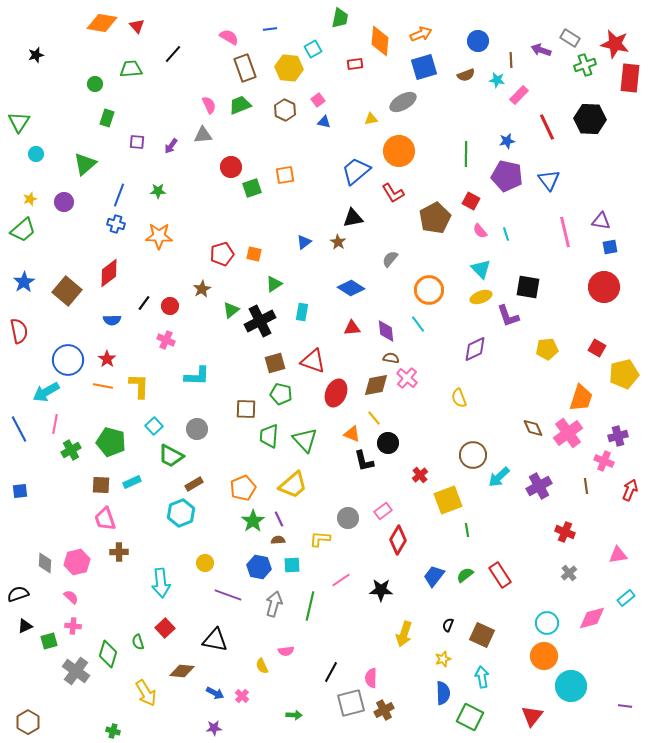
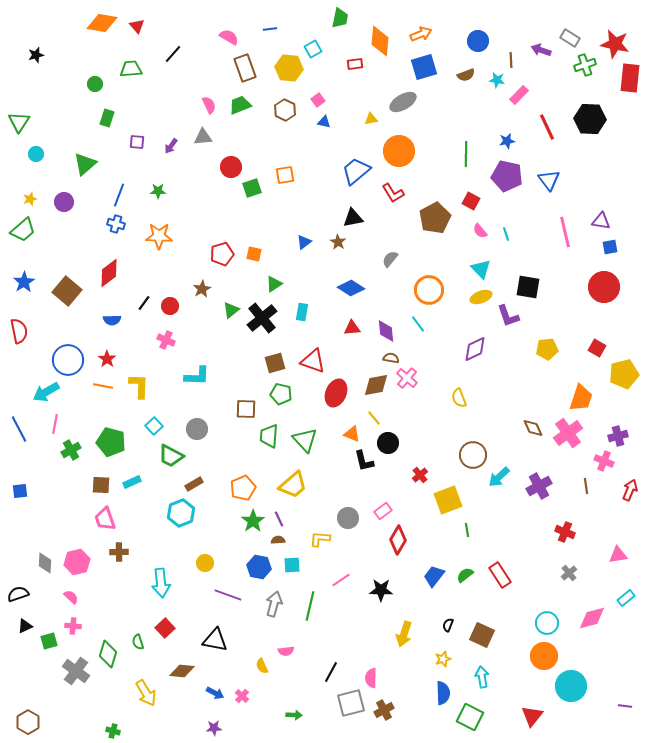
gray triangle at (203, 135): moved 2 px down
black cross at (260, 321): moved 2 px right, 3 px up; rotated 12 degrees counterclockwise
